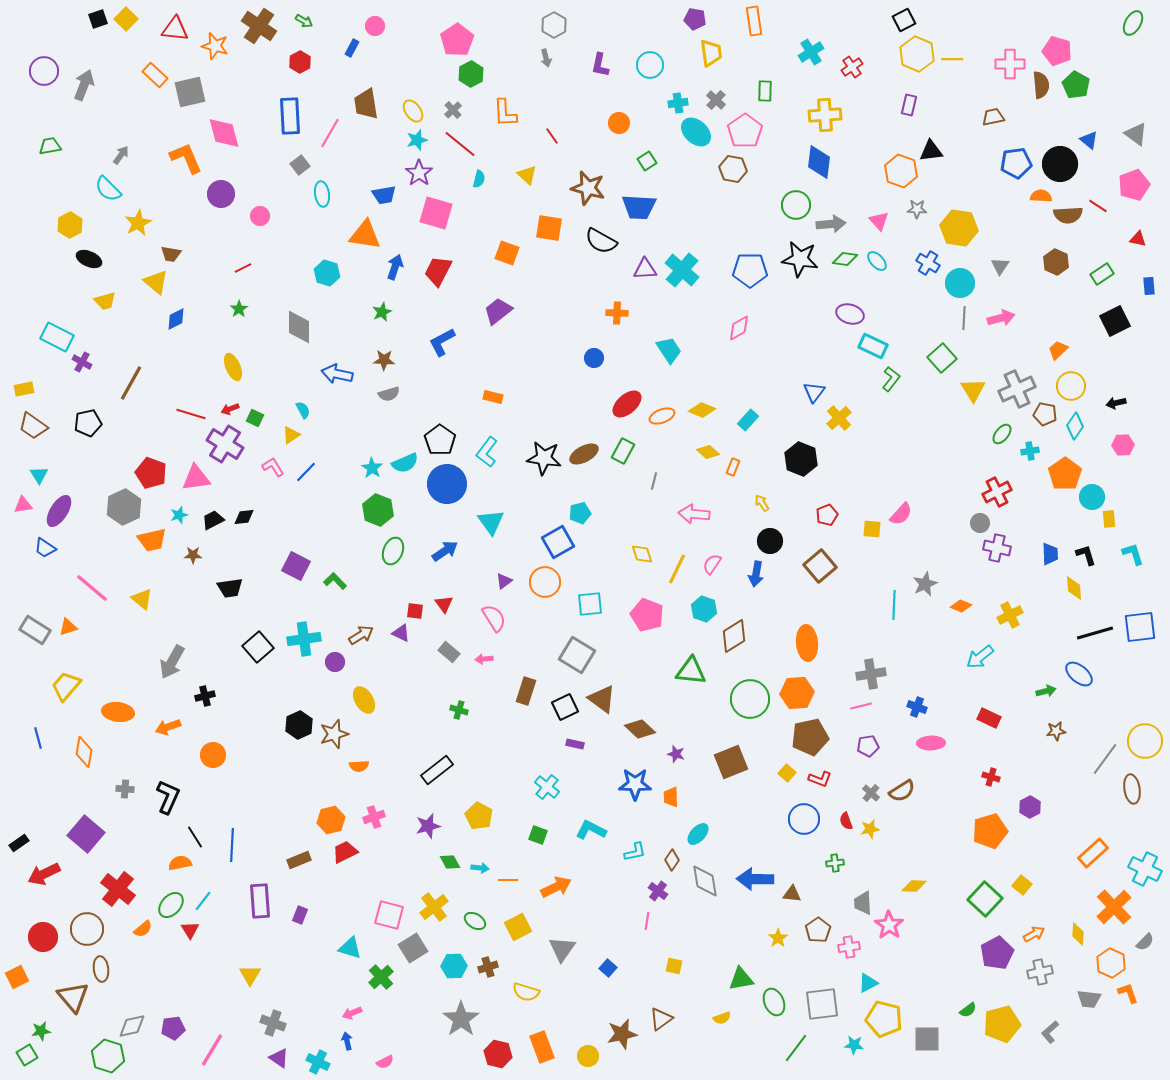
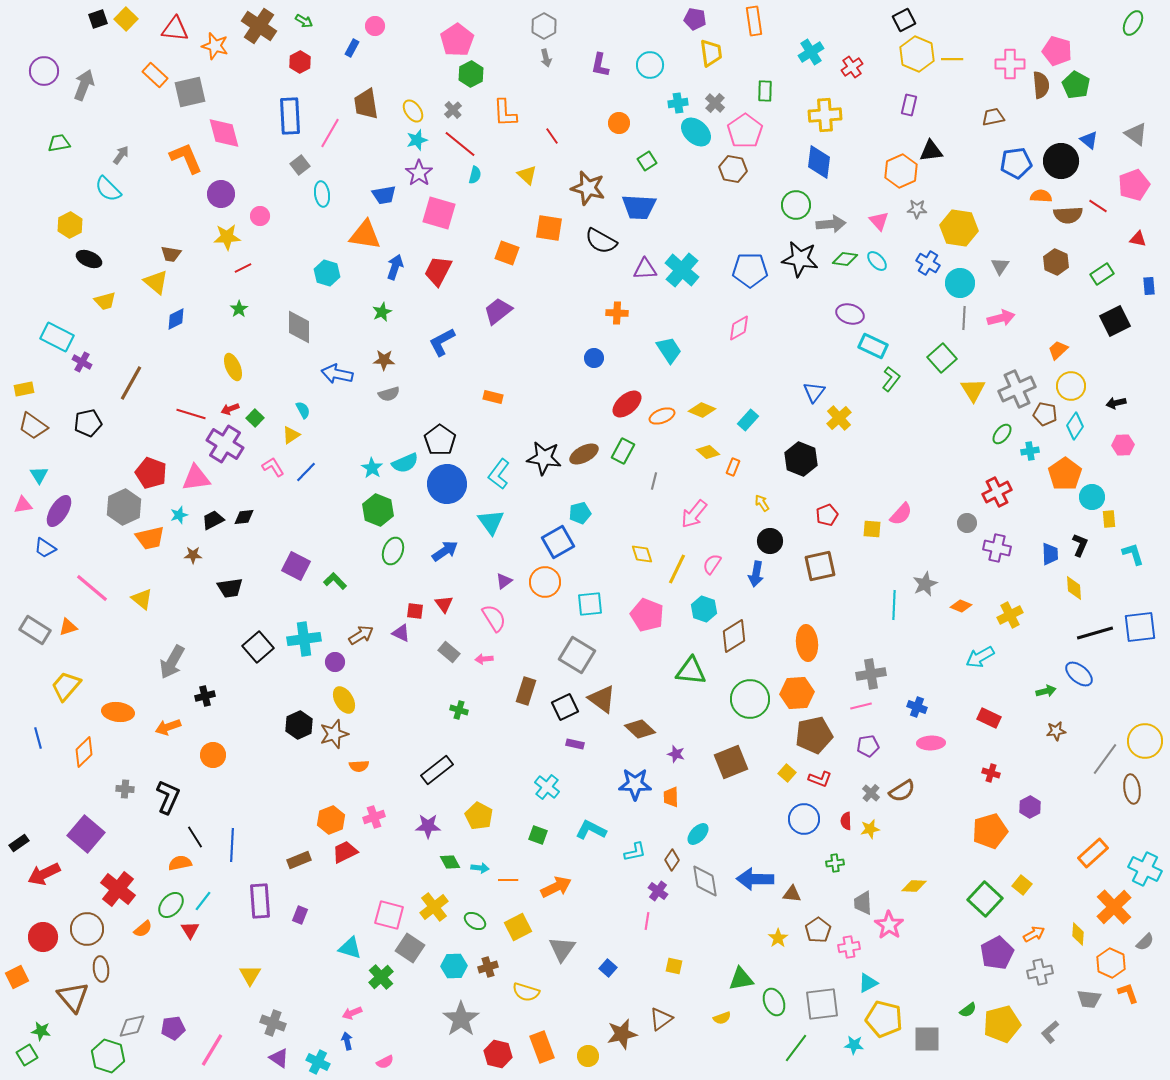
gray hexagon at (554, 25): moved 10 px left, 1 px down
gray cross at (716, 100): moved 1 px left, 3 px down
green trapezoid at (50, 146): moved 9 px right, 3 px up
black circle at (1060, 164): moved 1 px right, 3 px up
orange hexagon at (901, 171): rotated 16 degrees clockwise
cyan semicircle at (479, 179): moved 4 px left, 4 px up
pink square at (436, 213): moved 3 px right
yellow star at (138, 223): moved 89 px right, 14 px down; rotated 24 degrees clockwise
green square at (255, 418): rotated 18 degrees clockwise
cyan L-shape at (487, 452): moved 12 px right, 22 px down
pink arrow at (694, 514): rotated 56 degrees counterclockwise
gray circle at (980, 523): moved 13 px left
orange trapezoid at (152, 540): moved 2 px left, 2 px up
black L-shape at (1086, 555): moved 6 px left, 10 px up; rotated 40 degrees clockwise
brown square at (820, 566): rotated 28 degrees clockwise
cyan arrow at (980, 657): rotated 8 degrees clockwise
yellow ellipse at (364, 700): moved 20 px left
brown pentagon at (810, 737): moved 4 px right, 2 px up
orange diamond at (84, 752): rotated 36 degrees clockwise
red cross at (991, 777): moved 4 px up
orange hexagon at (331, 820): rotated 8 degrees counterclockwise
red semicircle at (846, 821): rotated 18 degrees clockwise
purple star at (428, 826): rotated 15 degrees clockwise
gray square at (413, 948): moved 3 px left; rotated 24 degrees counterclockwise
green star at (41, 1031): rotated 18 degrees clockwise
